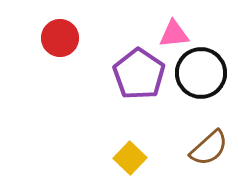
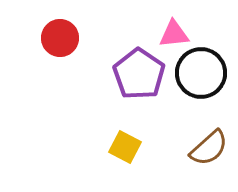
yellow square: moved 5 px left, 11 px up; rotated 16 degrees counterclockwise
